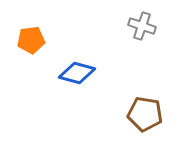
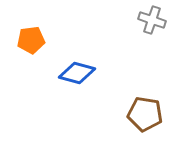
gray cross: moved 10 px right, 6 px up
